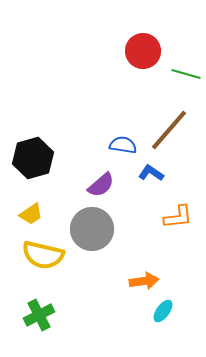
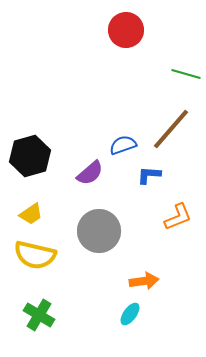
red circle: moved 17 px left, 21 px up
brown line: moved 2 px right, 1 px up
blue semicircle: rotated 28 degrees counterclockwise
black hexagon: moved 3 px left, 2 px up
blue L-shape: moved 2 px left, 2 px down; rotated 30 degrees counterclockwise
purple semicircle: moved 11 px left, 12 px up
orange L-shape: rotated 16 degrees counterclockwise
gray circle: moved 7 px right, 2 px down
yellow semicircle: moved 8 px left
cyan ellipse: moved 33 px left, 3 px down
green cross: rotated 32 degrees counterclockwise
